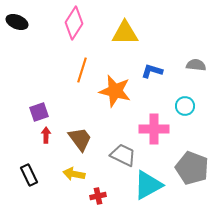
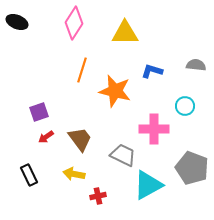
red arrow: moved 2 px down; rotated 126 degrees counterclockwise
